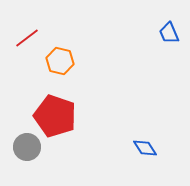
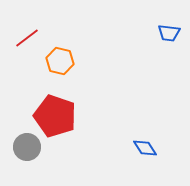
blue trapezoid: rotated 60 degrees counterclockwise
